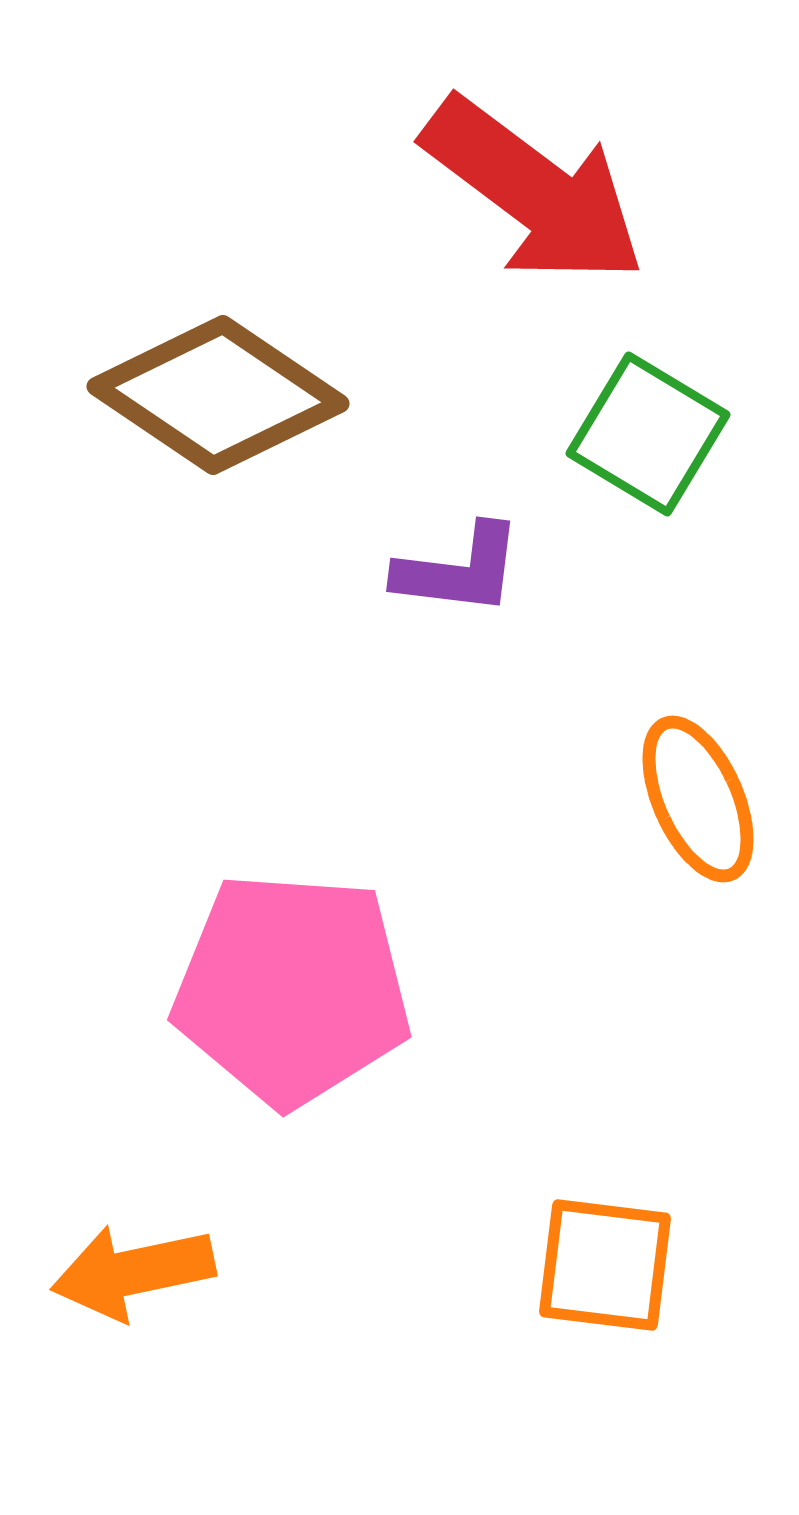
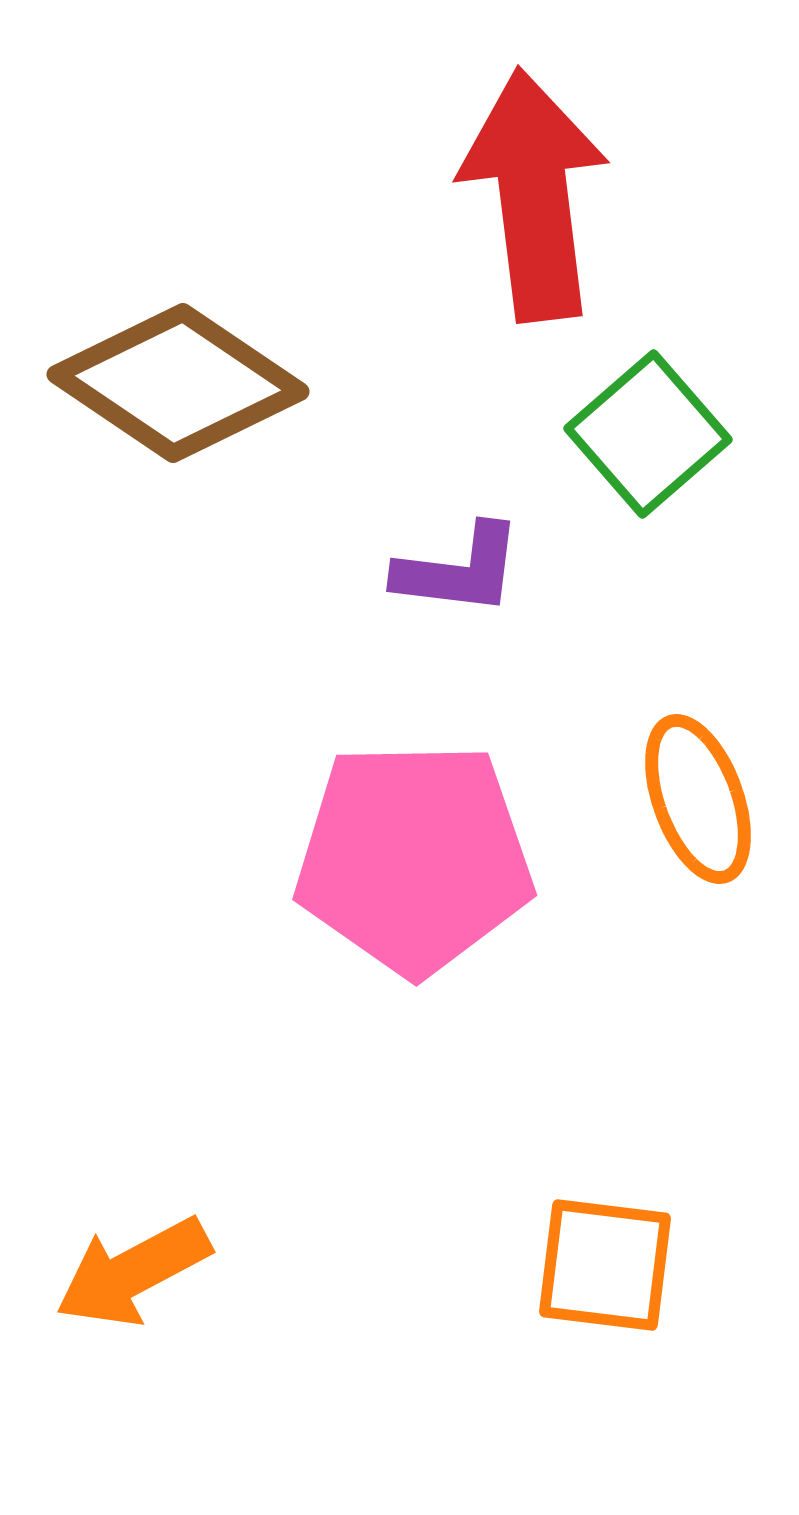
red arrow: moved 4 px down; rotated 134 degrees counterclockwise
brown diamond: moved 40 px left, 12 px up
green square: rotated 18 degrees clockwise
orange ellipse: rotated 4 degrees clockwise
pink pentagon: moved 122 px right, 131 px up; rotated 5 degrees counterclockwise
orange arrow: rotated 16 degrees counterclockwise
